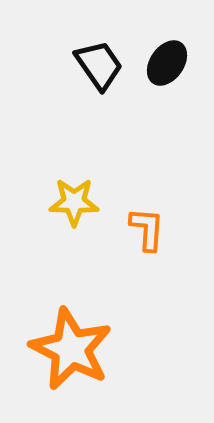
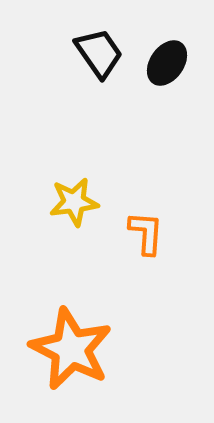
black trapezoid: moved 12 px up
yellow star: rotated 9 degrees counterclockwise
orange L-shape: moved 1 px left, 4 px down
